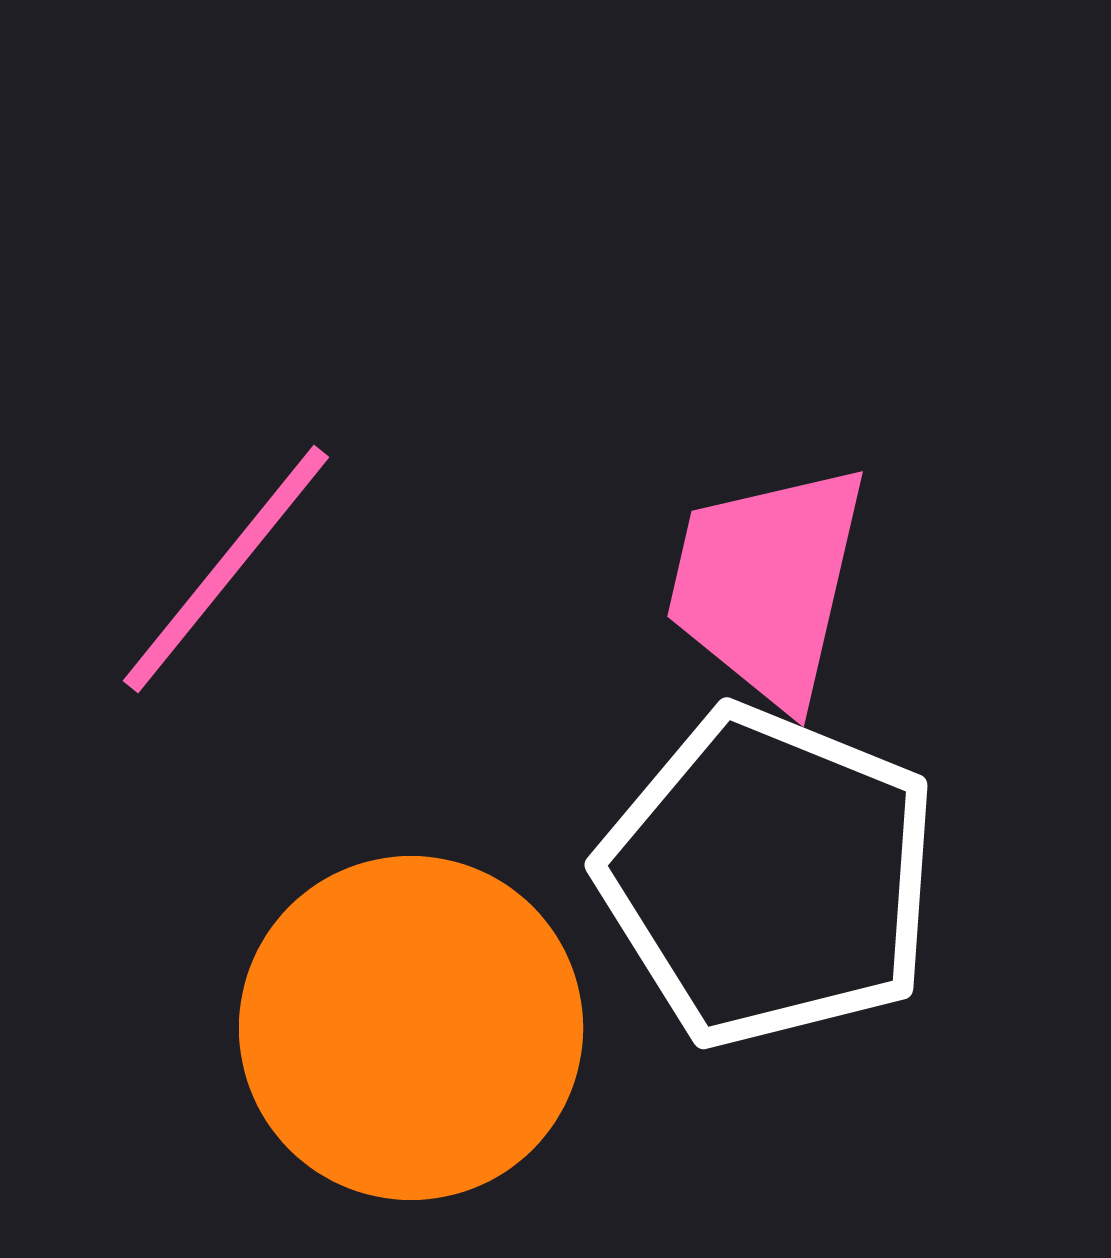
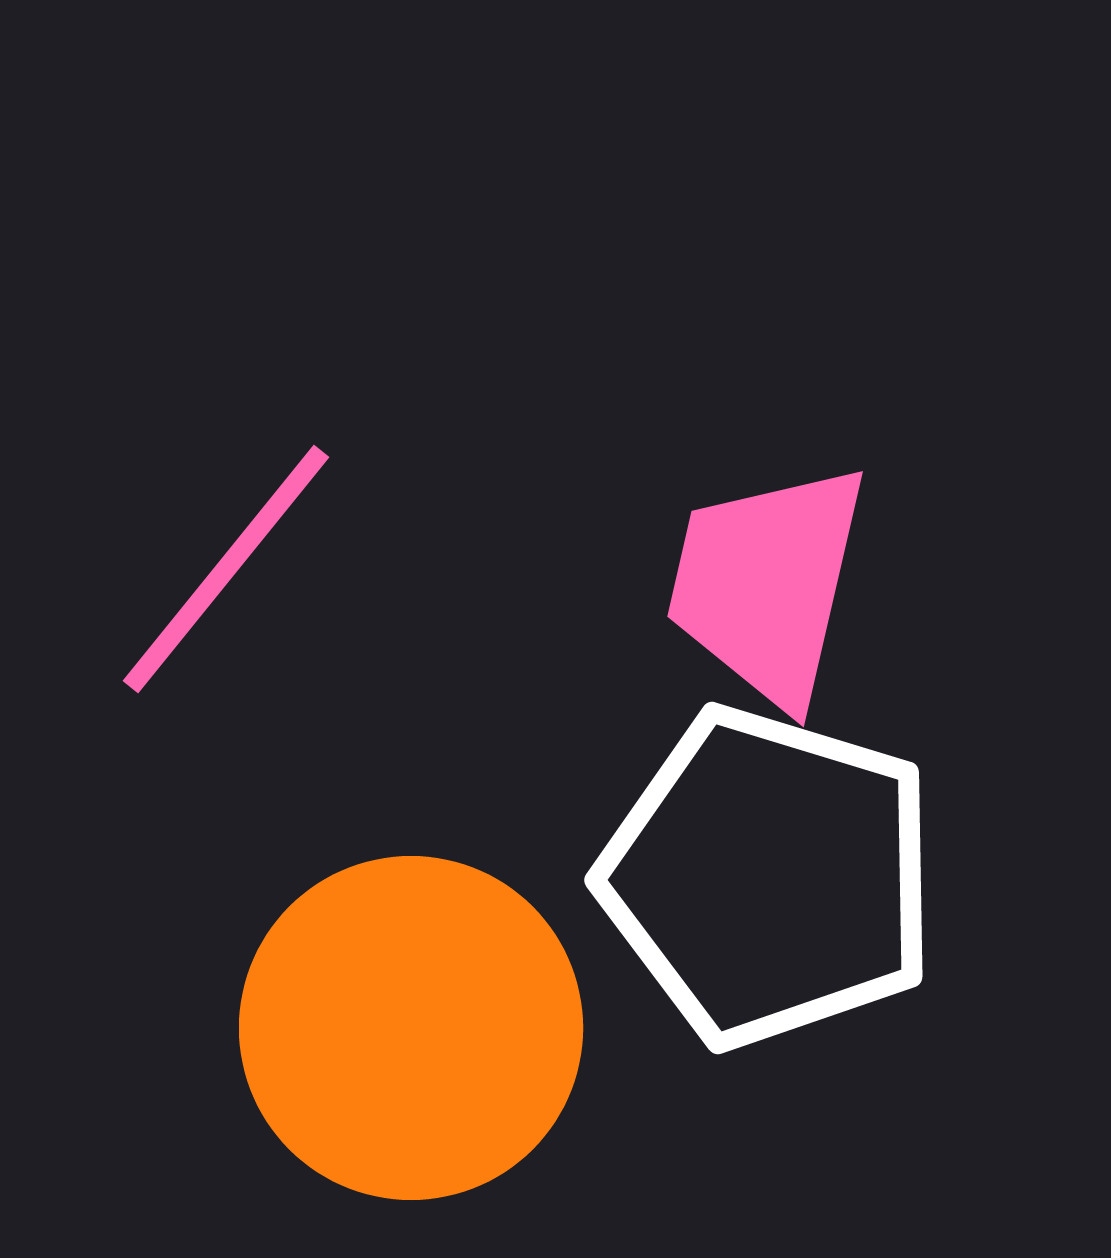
white pentagon: rotated 5 degrees counterclockwise
